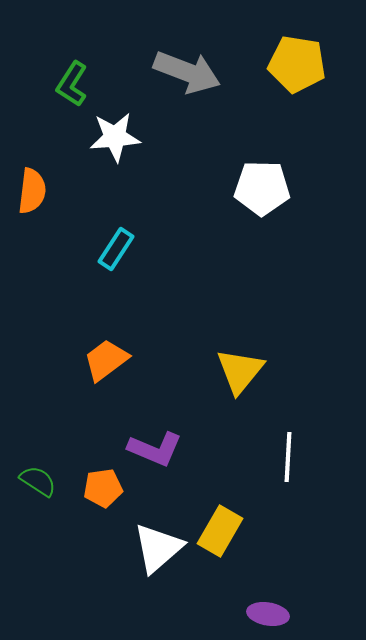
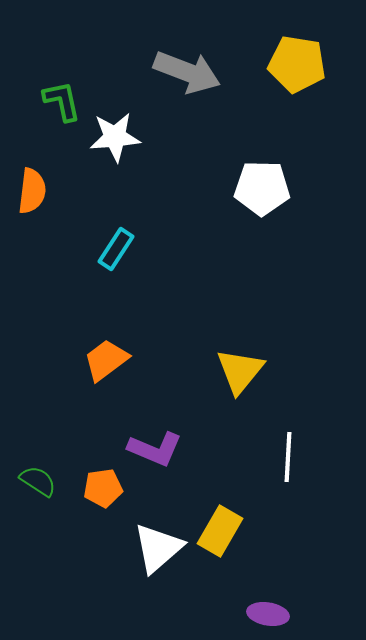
green L-shape: moved 10 px left, 17 px down; rotated 135 degrees clockwise
